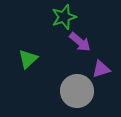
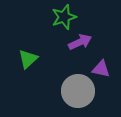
purple arrow: rotated 65 degrees counterclockwise
purple triangle: rotated 30 degrees clockwise
gray circle: moved 1 px right
